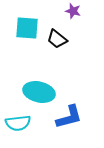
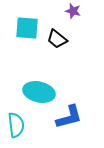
cyan semicircle: moved 2 px left, 2 px down; rotated 90 degrees counterclockwise
